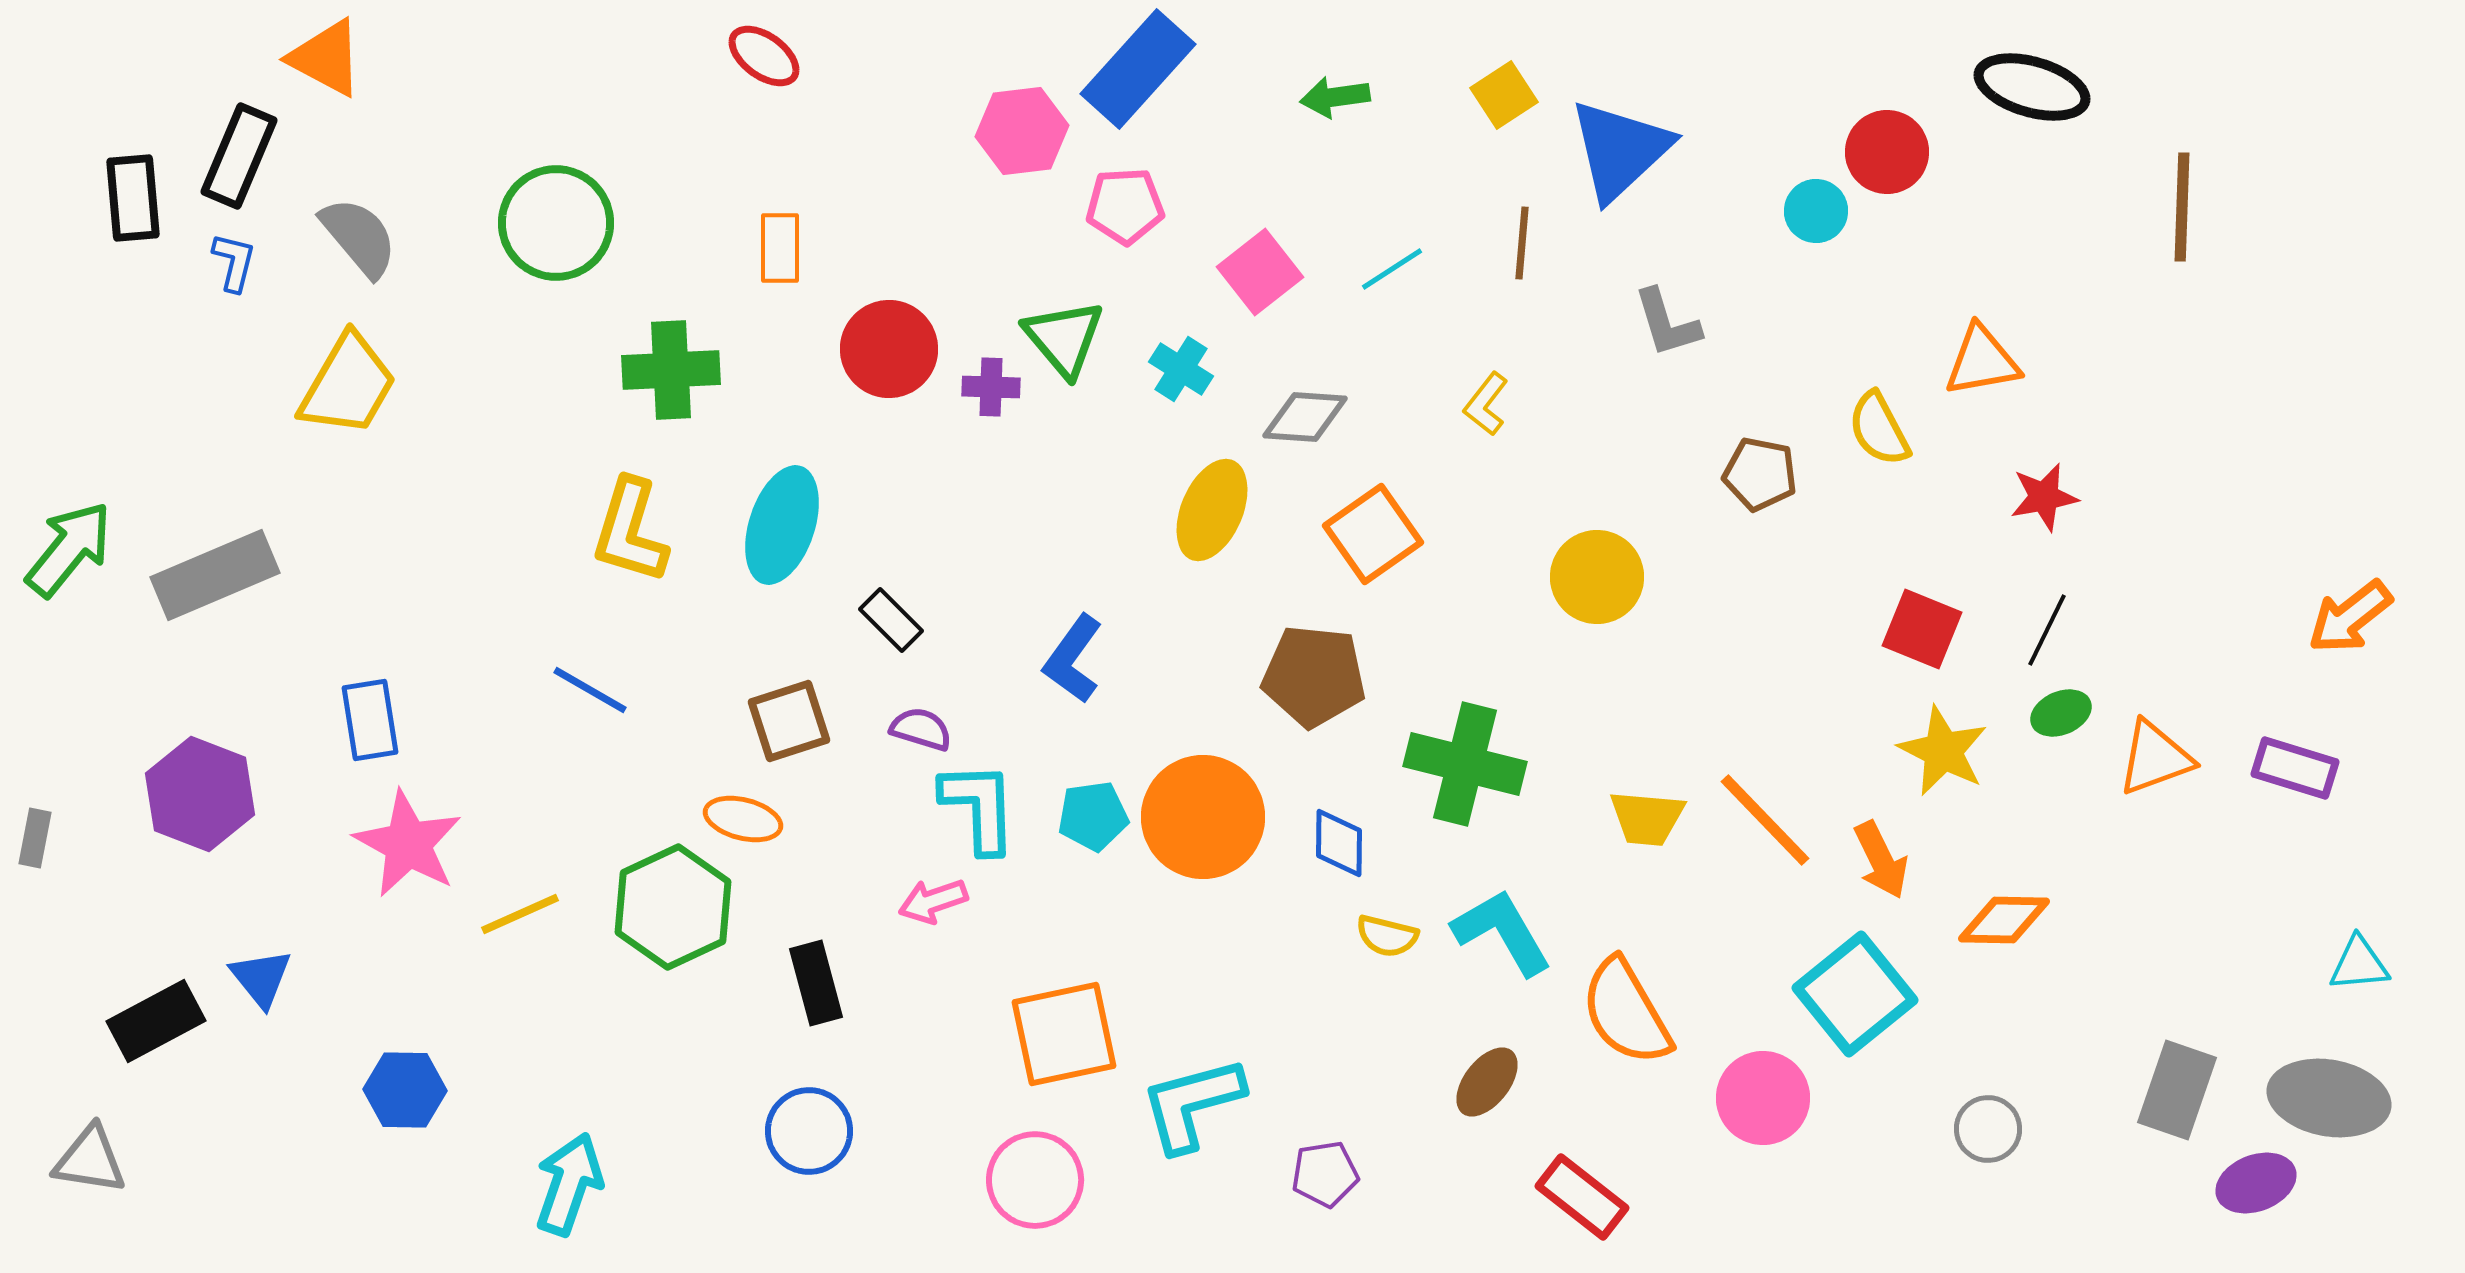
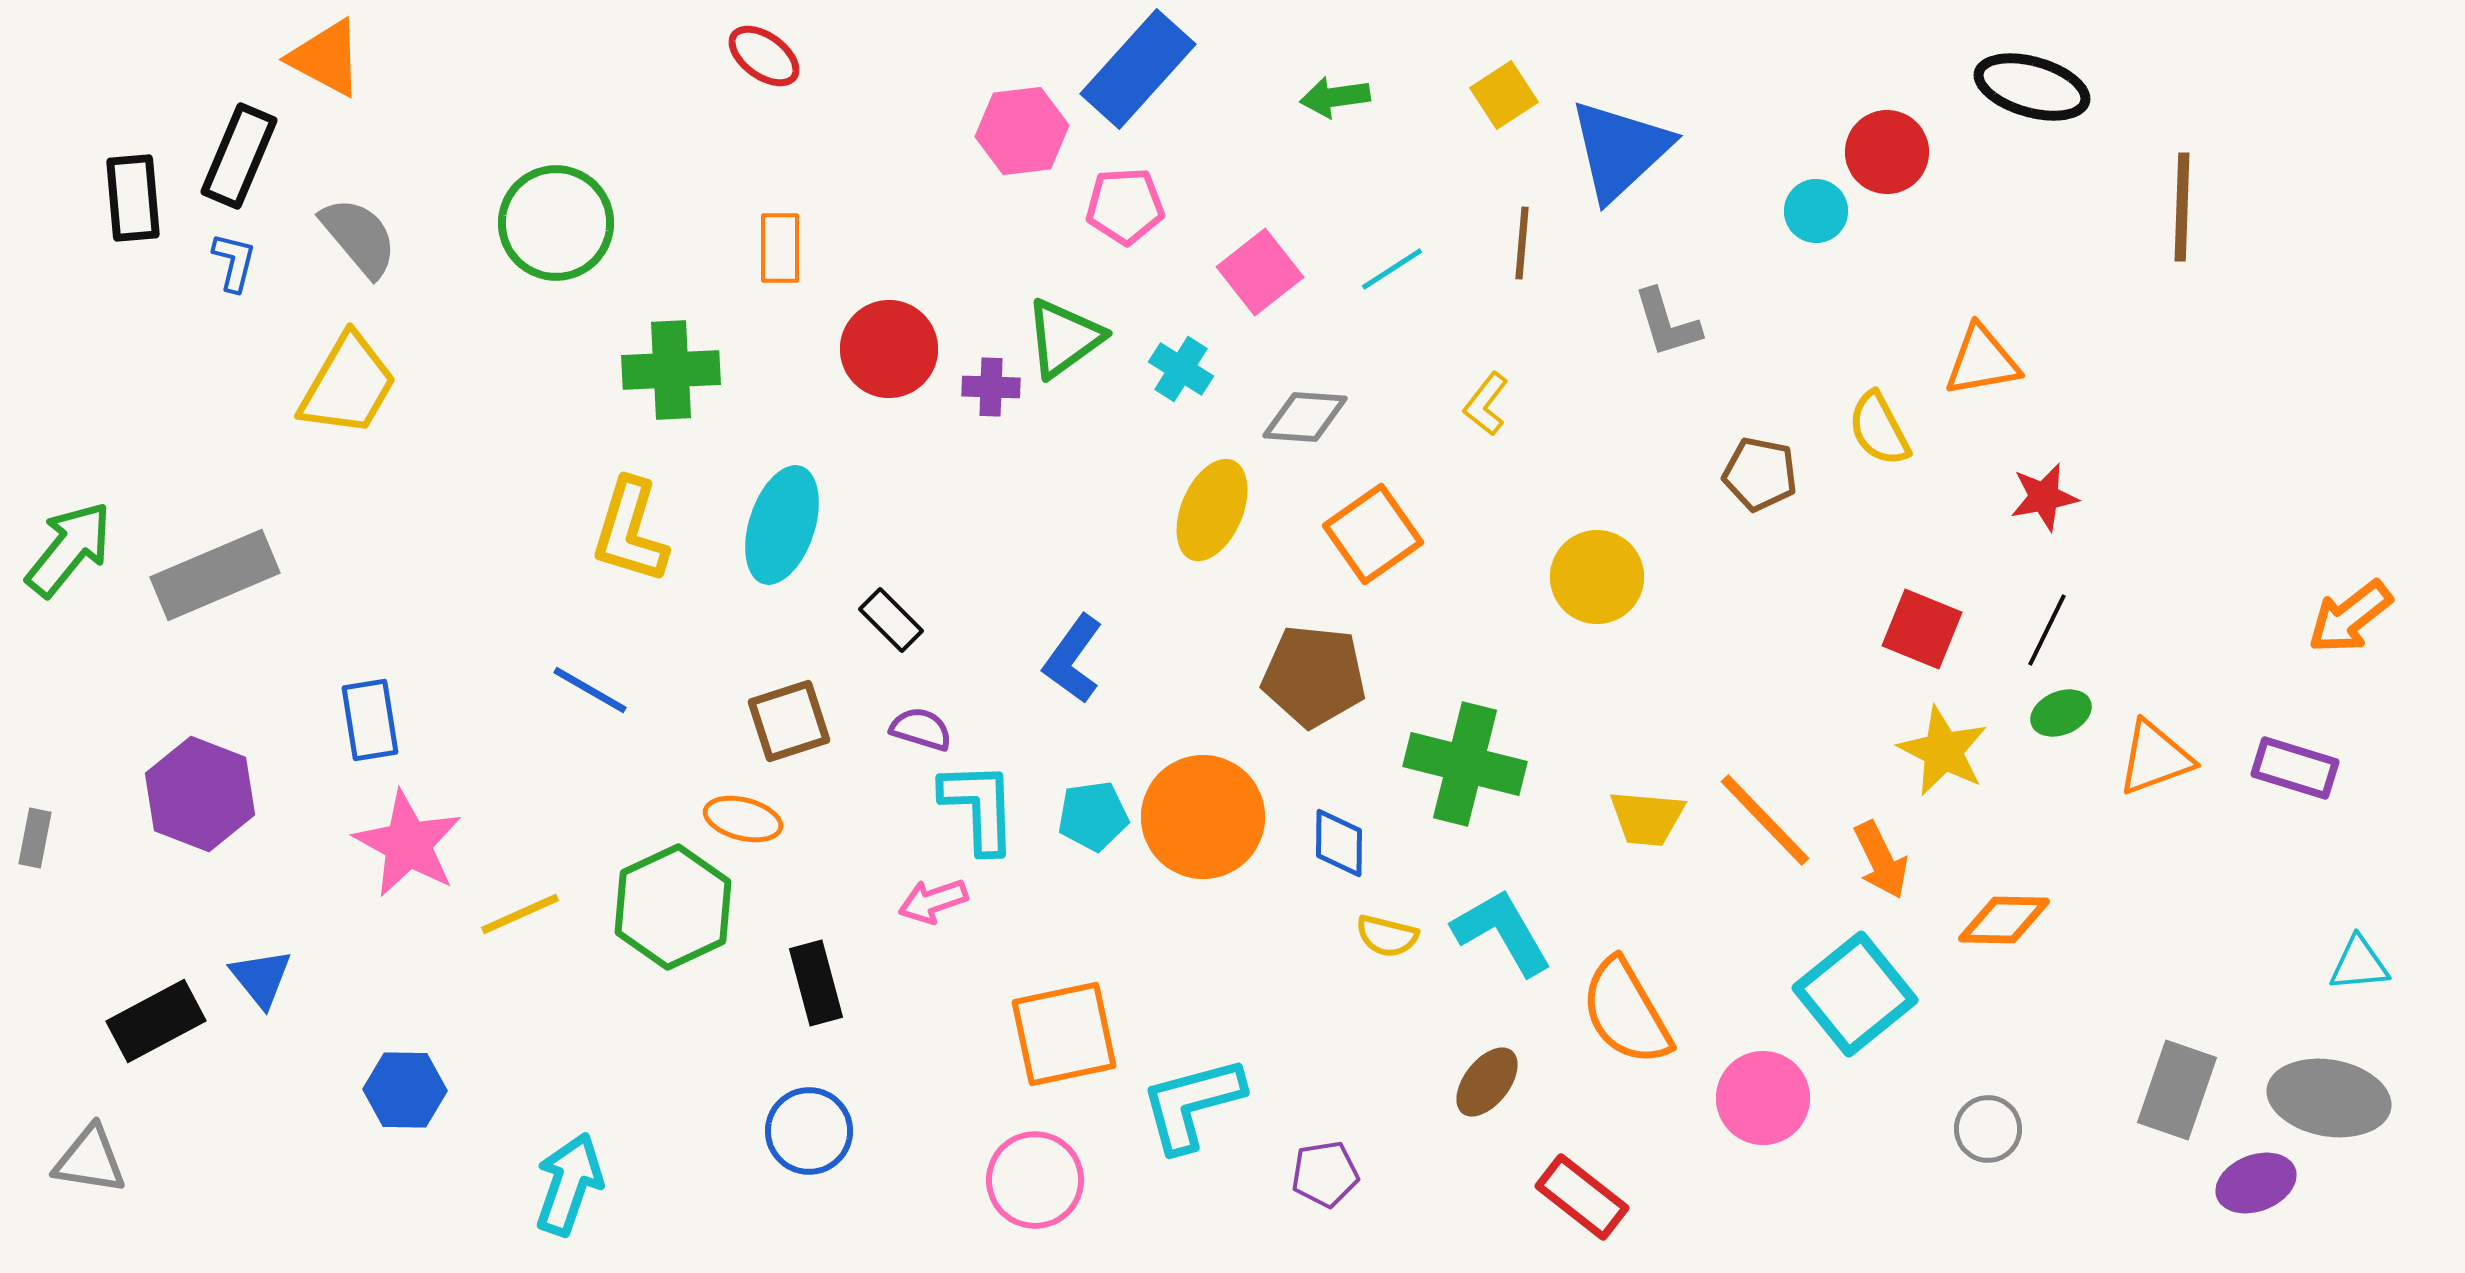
green triangle at (1064, 338): rotated 34 degrees clockwise
